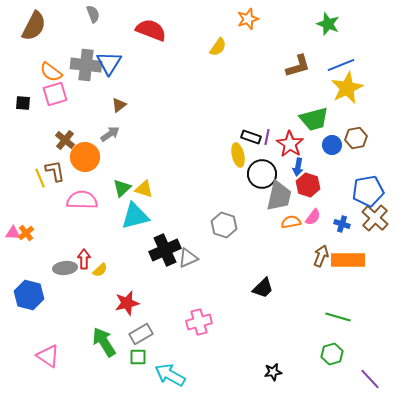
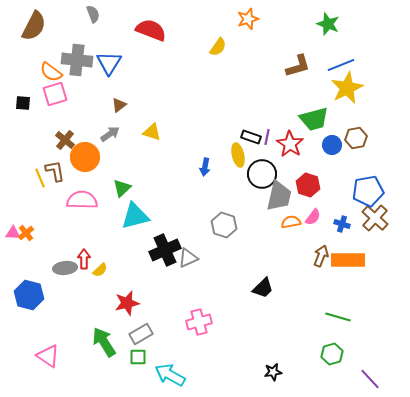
gray cross at (86, 65): moved 9 px left, 5 px up
blue arrow at (298, 167): moved 93 px left
yellow triangle at (144, 189): moved 8 px right, 57 px up
